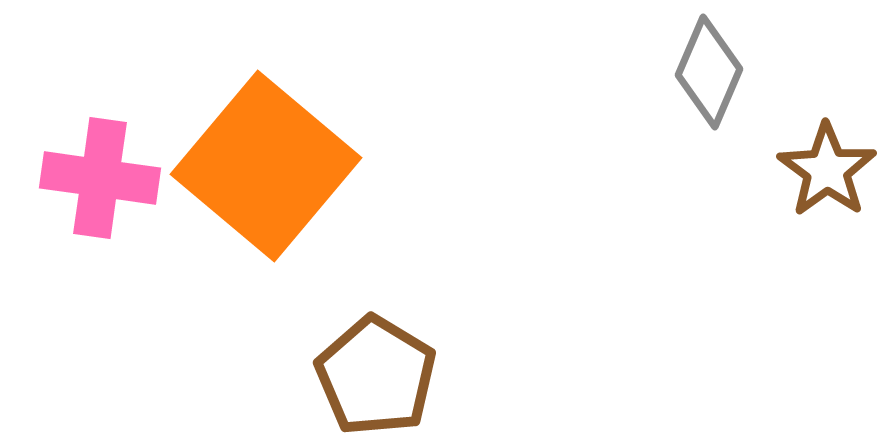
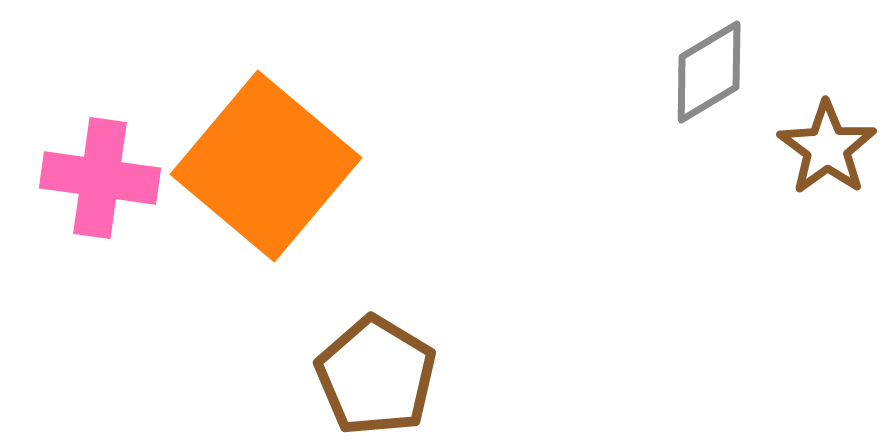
gray diamond: rotated 36 degrees clockwise
brown star: moved 22 px up
